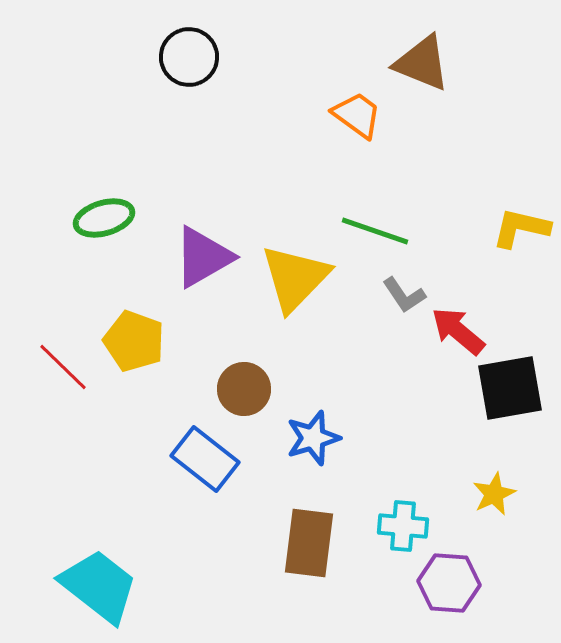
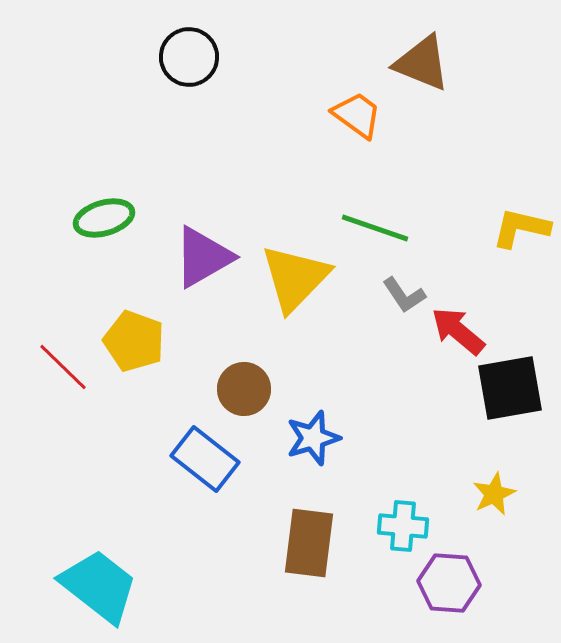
green line: moved 3 px up
